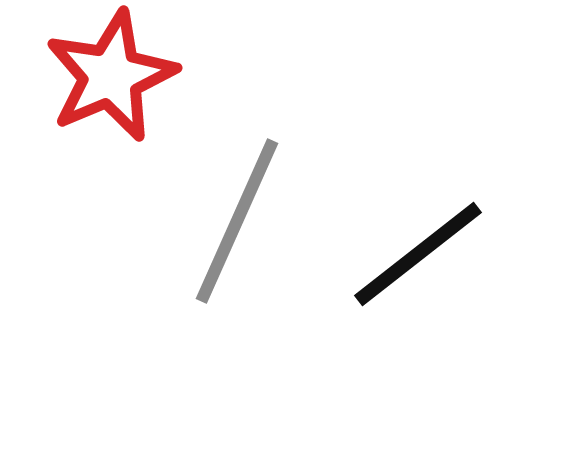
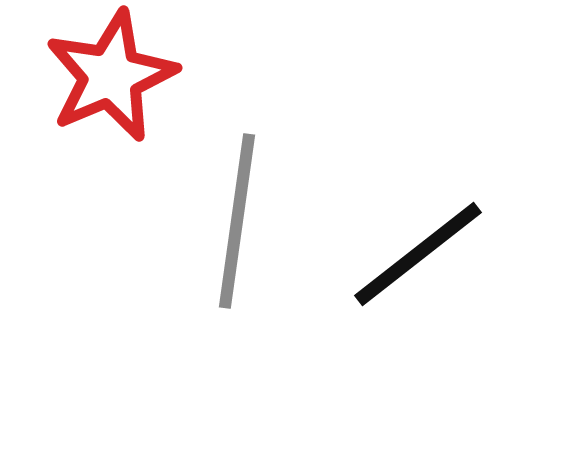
gray line: rotated 16 degrees counterclockwise
